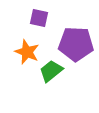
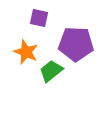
orange star: moved 1 px left
